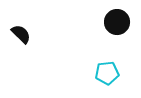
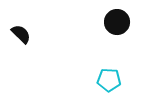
cyan pentagon: moved 2 px right, 7 px down; rotated 10 degrees clockwise
